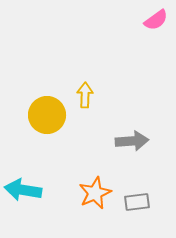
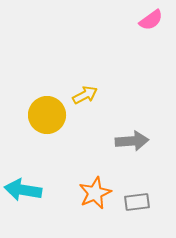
pink semicircle: moved 5 px left
yellow arrow: rotated 60 degrees clockwise
